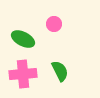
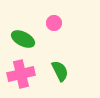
pink circle: moved 1 px up
pink cross: moved 2 px left; rotated 8 degrees counterclockwise
